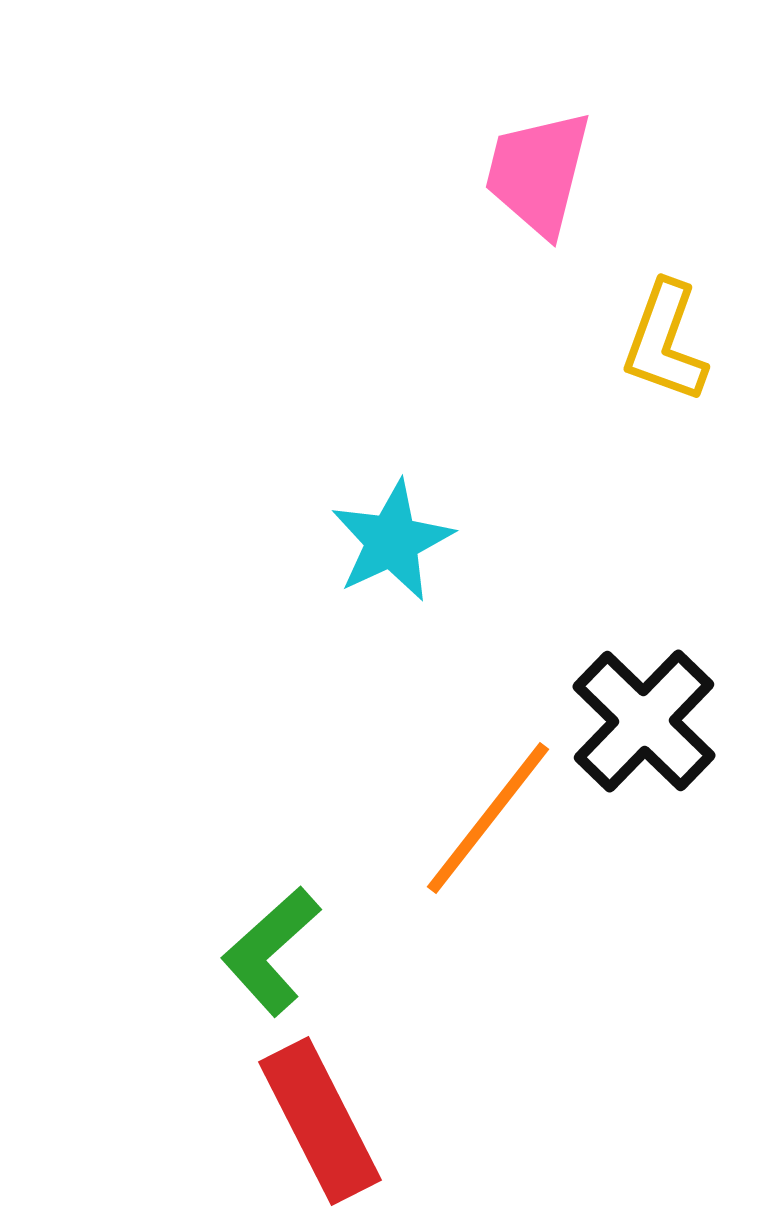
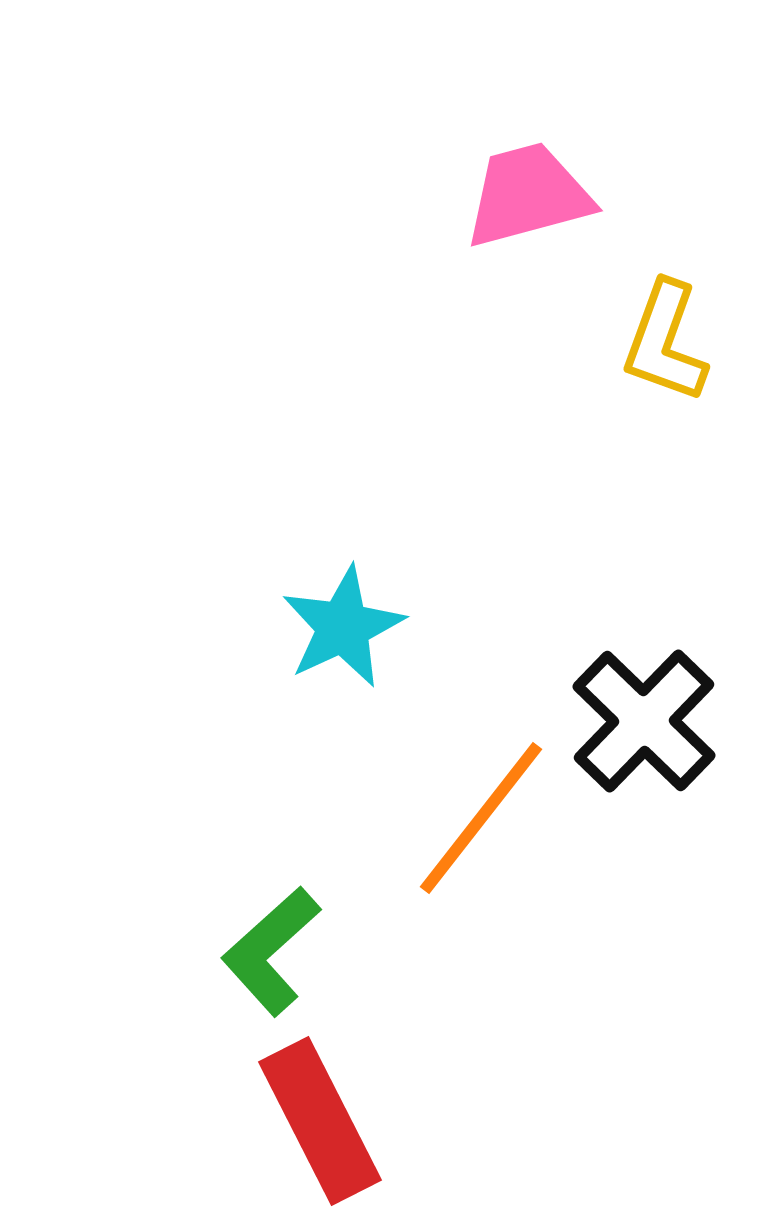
pink trapezoid: moved 10 px left, 22 px down; rotated 61 degrees clockwise
cyan star: moved 49 px left, 86 px down
orange line: moved 7 px left
